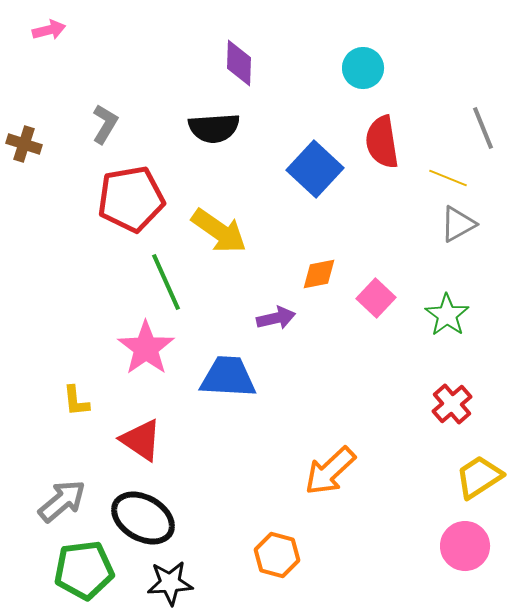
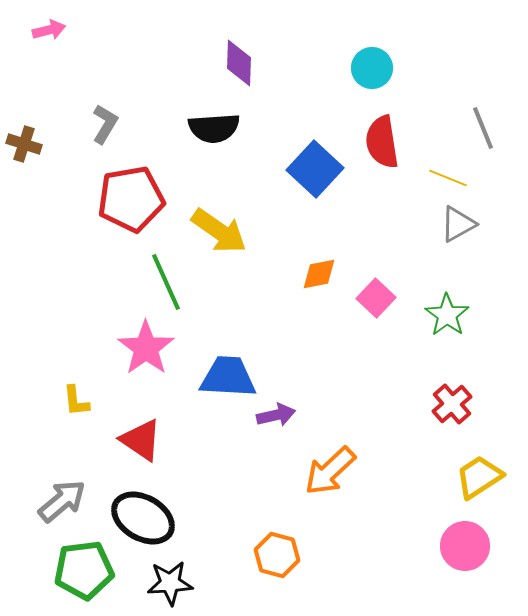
cyan circle: moved 9 px right
purple arrow: moved 97 px down
